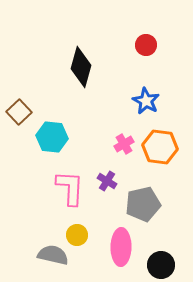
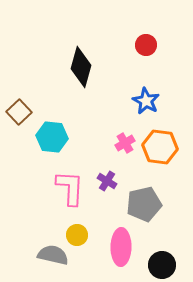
pink cross: moved 1 px right, 1 px up
gray pentagon: moved 1 px right
black circle: moved 1 px right
